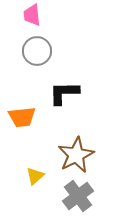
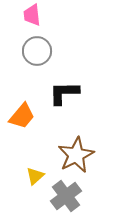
orange trapezoid: moved 1 px up; rotated 44 degrees counterclockwise
gray cross: moved 12 px left
